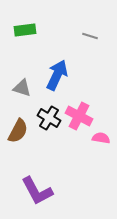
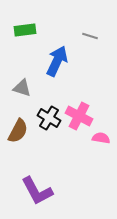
blue arrow: moved 14 px up
